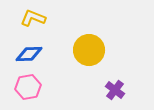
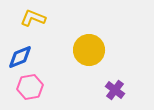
blue diamond: moved 9 px left, 3 px down; rotated 20 degrees counterclockwise
pink hexagon: moved 2 px right
